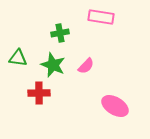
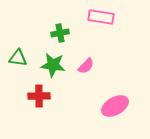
green star: rotated 15 degrees counterclockwise
red cross: moved 3 px down
pink ellipse: rotated 60 degrees counterclockwise
